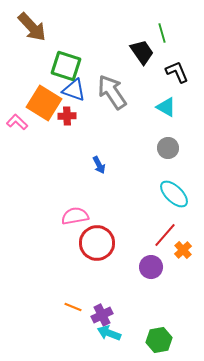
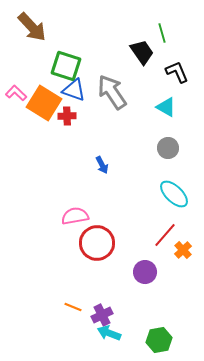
pink L-shape: moved 1 px left, 29 px up
blue arrow: moved 3 px right
purple circle: moved 6 px left, 5 px down
